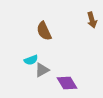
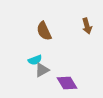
brown arrow: moved 5 px left, 6 px down
cyan semicircle: moved 4 px right
